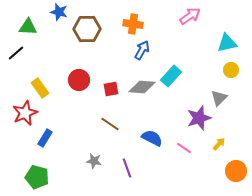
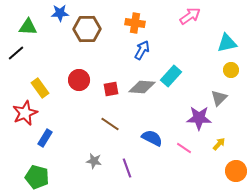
blue star: moved 1 px right, 1 px down; rotated 18 degrees counterclockwise
orange cross: moved 2 px right, 1 px up
purple star: rotated 20 degrees clockwise
